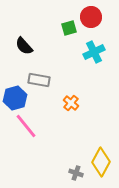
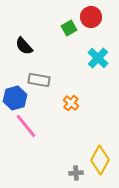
green square: rotated 14 degrees counterclockwise
cyan cross: moved 4 px right, 6 px down; rotated 20 degrees counterclockwise
yellow diamond: moved 1 px left, 2 px up
gray cross: rotated 24 degrees counterclockwise
